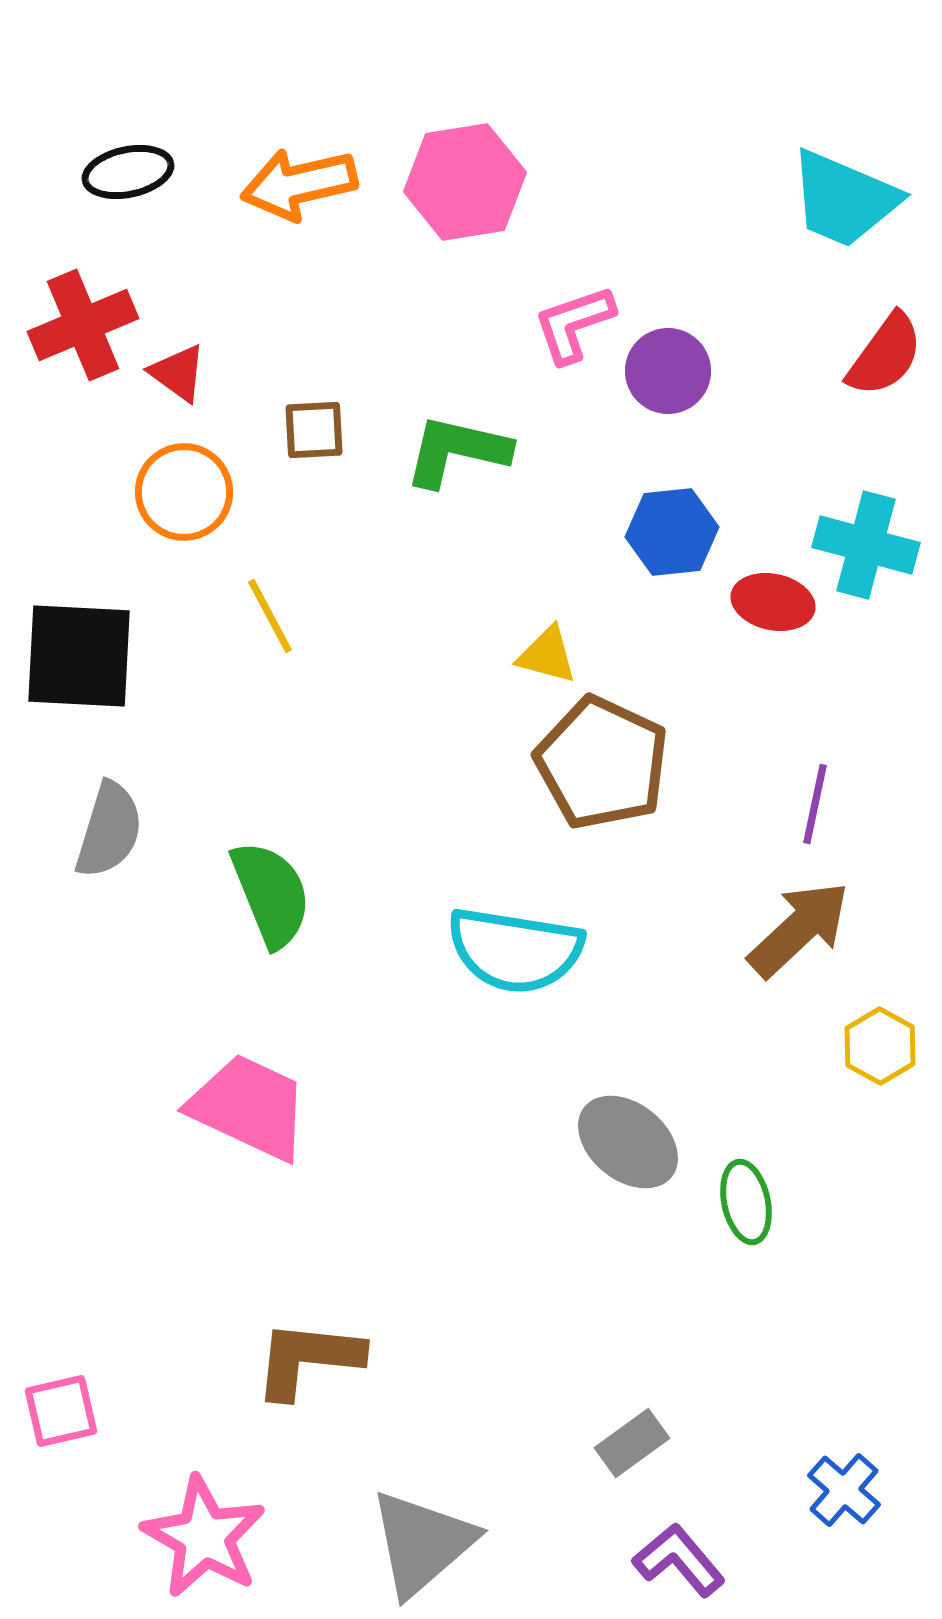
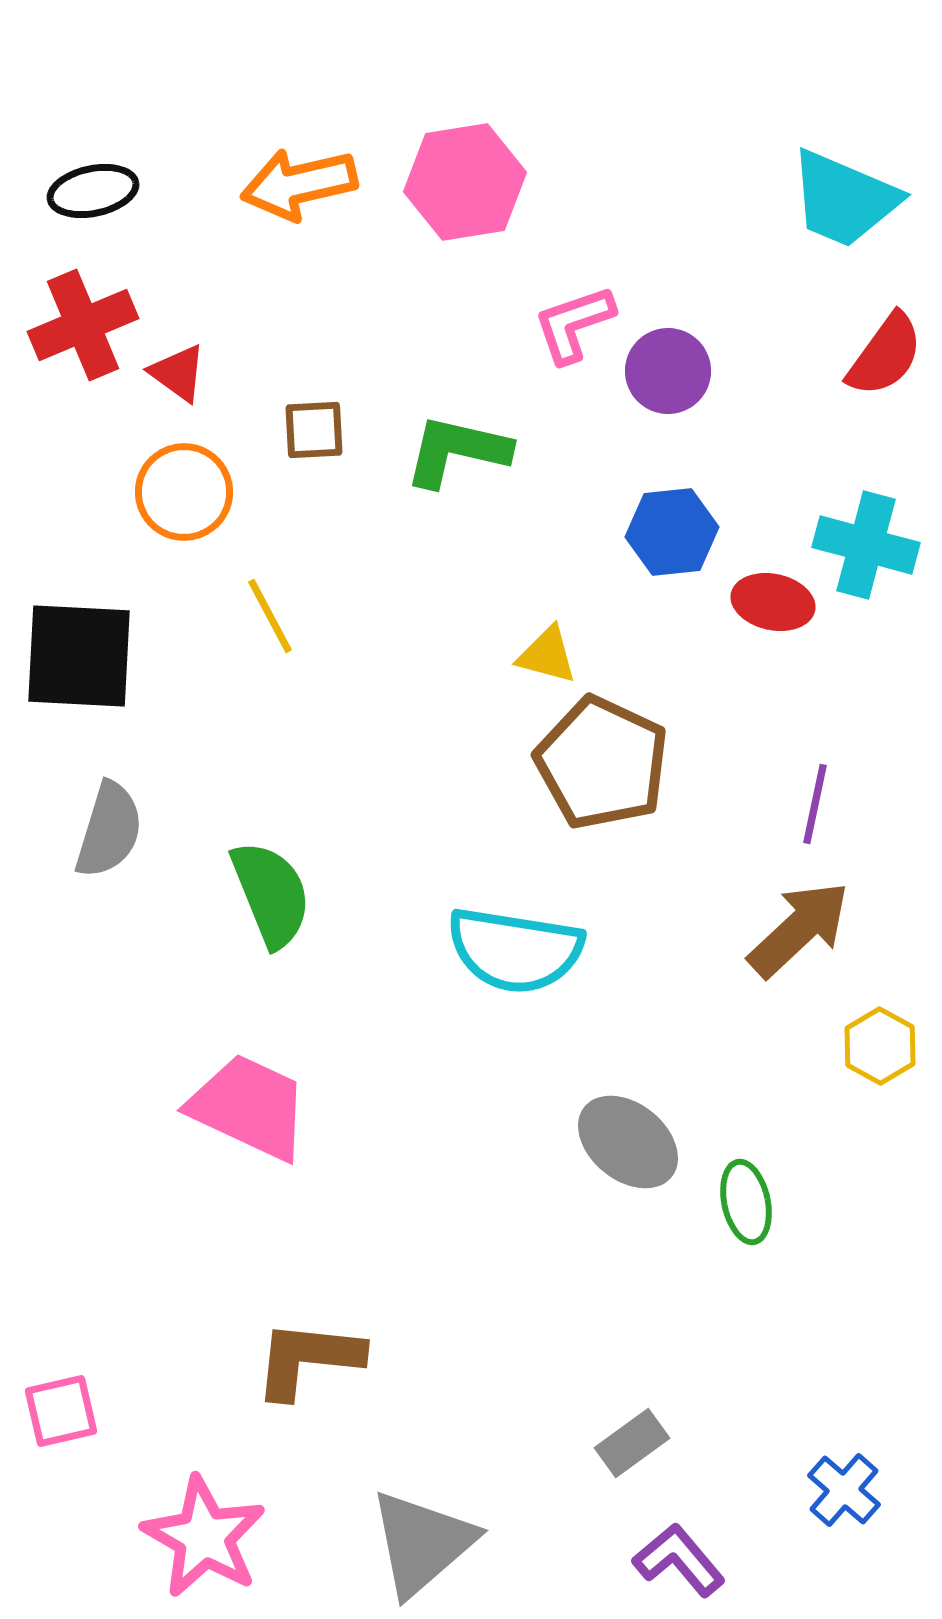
black ellipse: moved 35 px left, 19 px down
